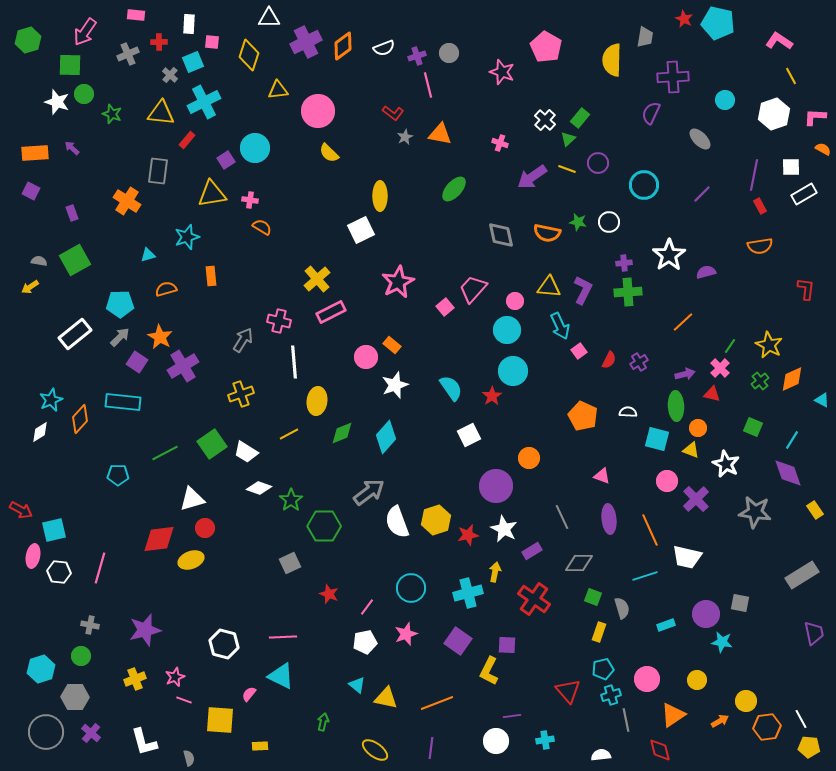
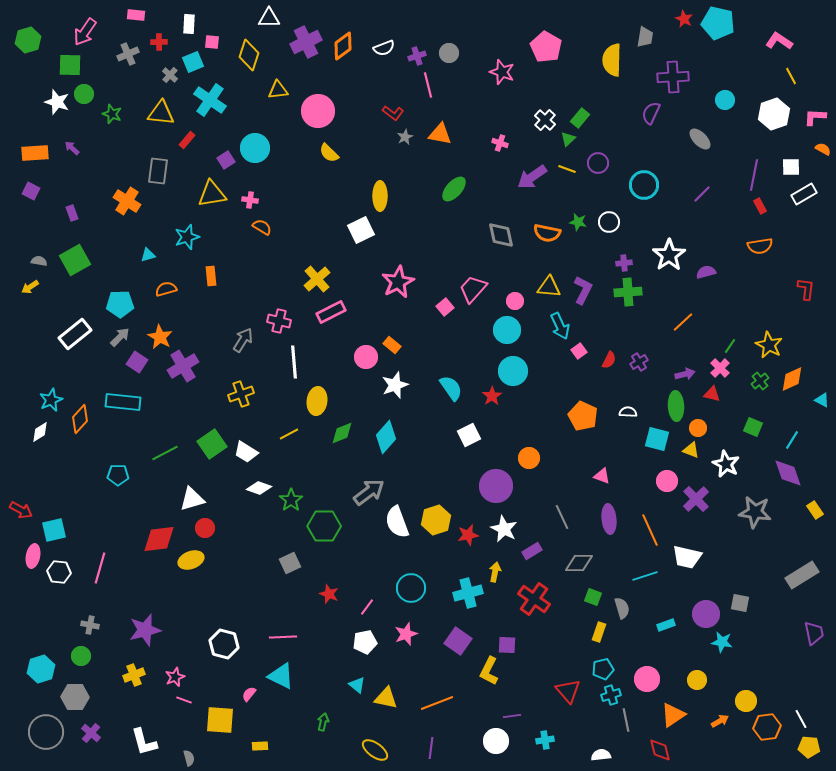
cyan cross at (204, 102): moved 6 px right, 2 px up; rotated 28 degrees counterclockwise
yellow cross at (135, 679): moved 1 px left, 4 px up
